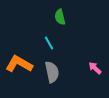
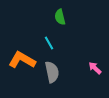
orange L-shape: moved 3 px right, 4 px up
